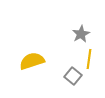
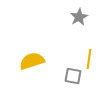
gray star: moved 2 px left, 17 px up
gray square: rotated 30 degrees counterclockwise
